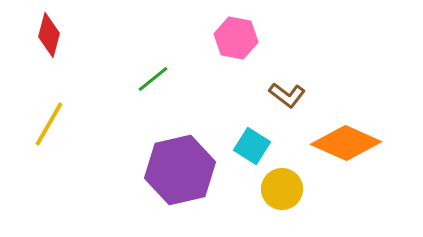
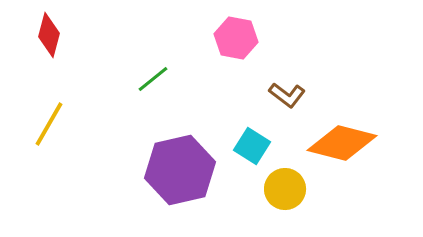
orange diamond: moved 4 px left; rotated 10 degrees counterclockwise
yellow circle: moved 3 px right
